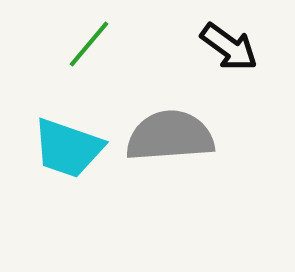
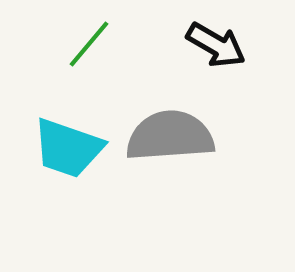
black arrow: moved 13 px left, 2 px up; rotated 6 degrees counterclockwise
